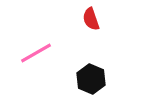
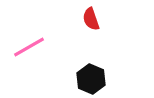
pink line: moved 7 px left, 6 px up
